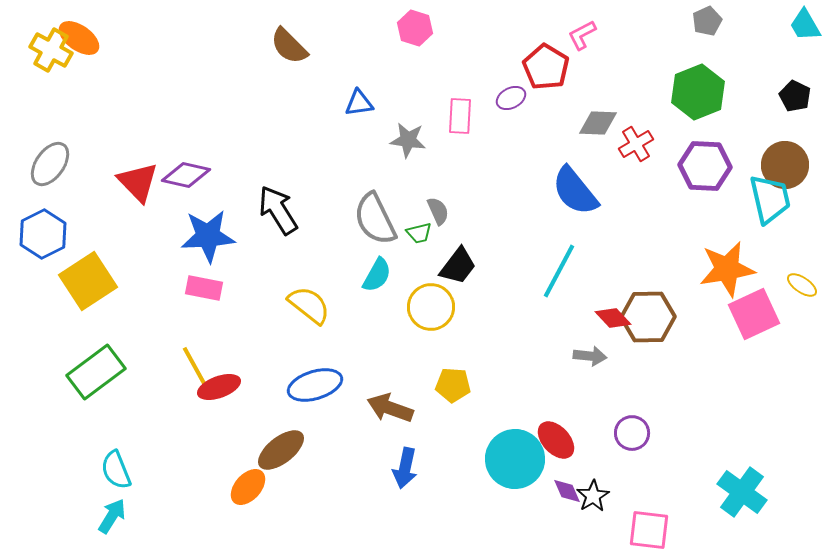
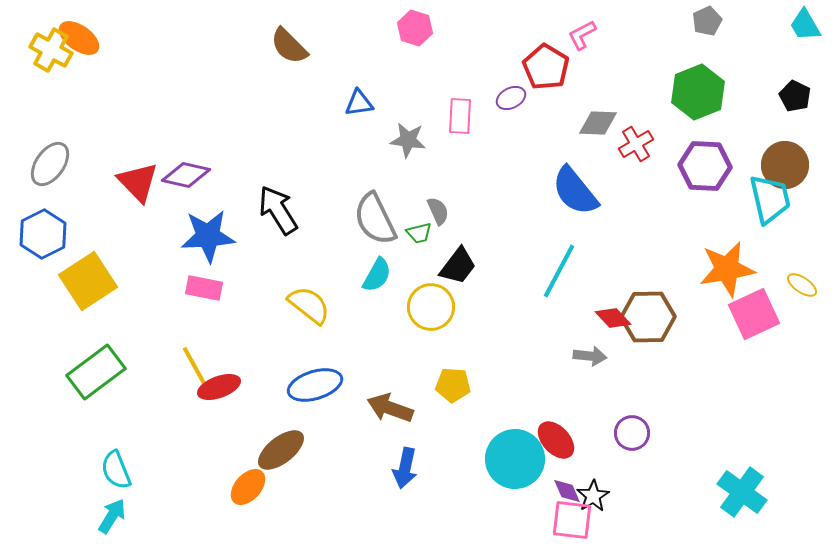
pink square at (649, 530): moved 77 px left, 10 px up
